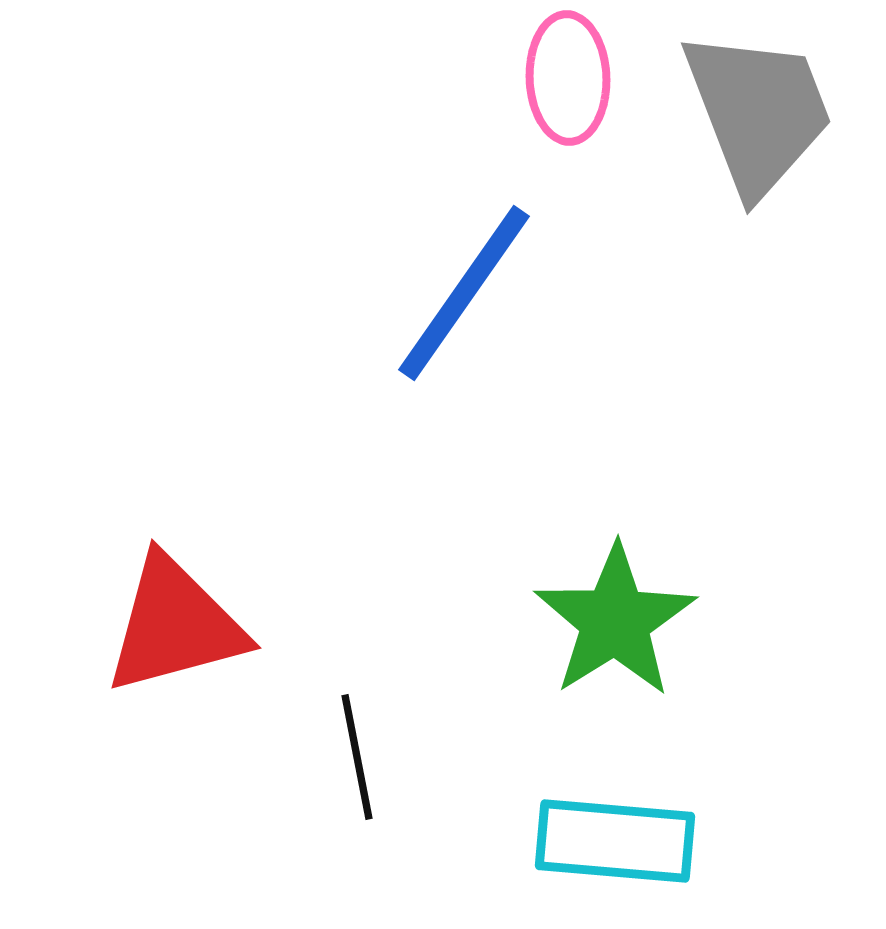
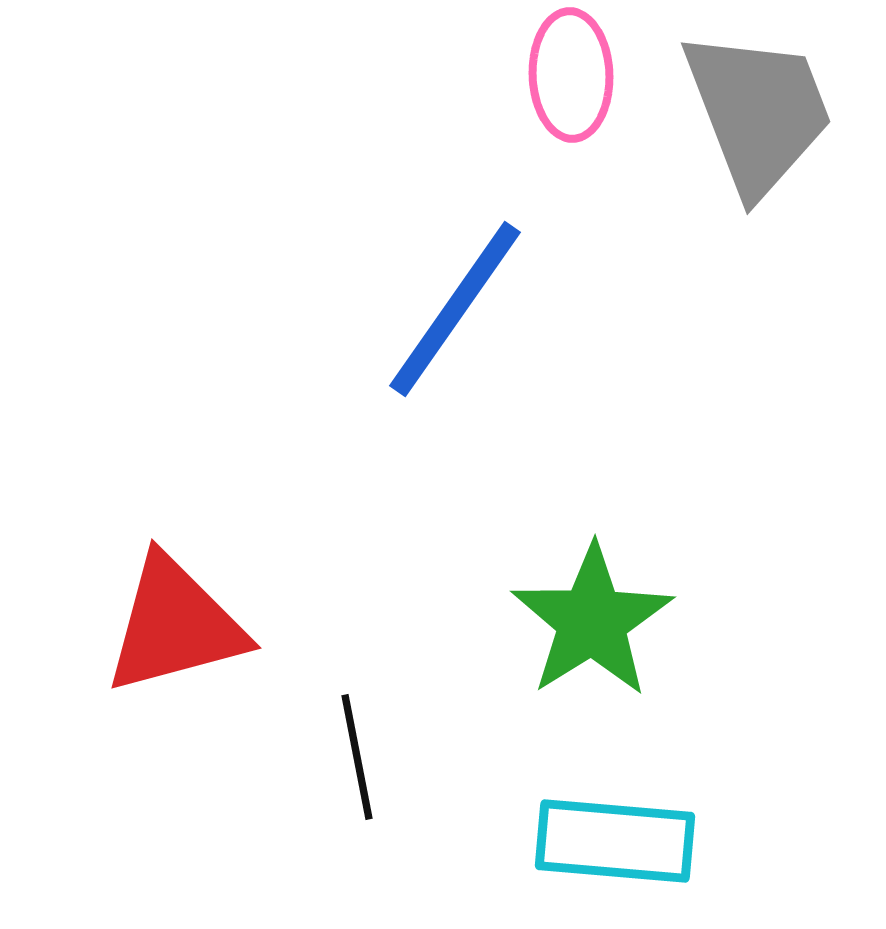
pink ellipse: moved 3 px right, 3 px up
blue line: moved 9 px left, 16 px down
green star: moved 23 px left
